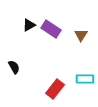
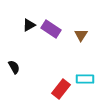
red rectangle: moved 6 px right
